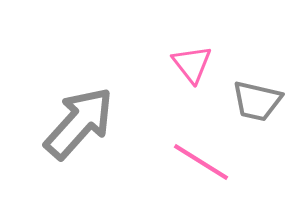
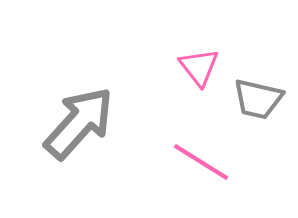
pink triangle: moved 7 px right, 3 px down
gray trapezoid: moved 1 px right, 2 px up
